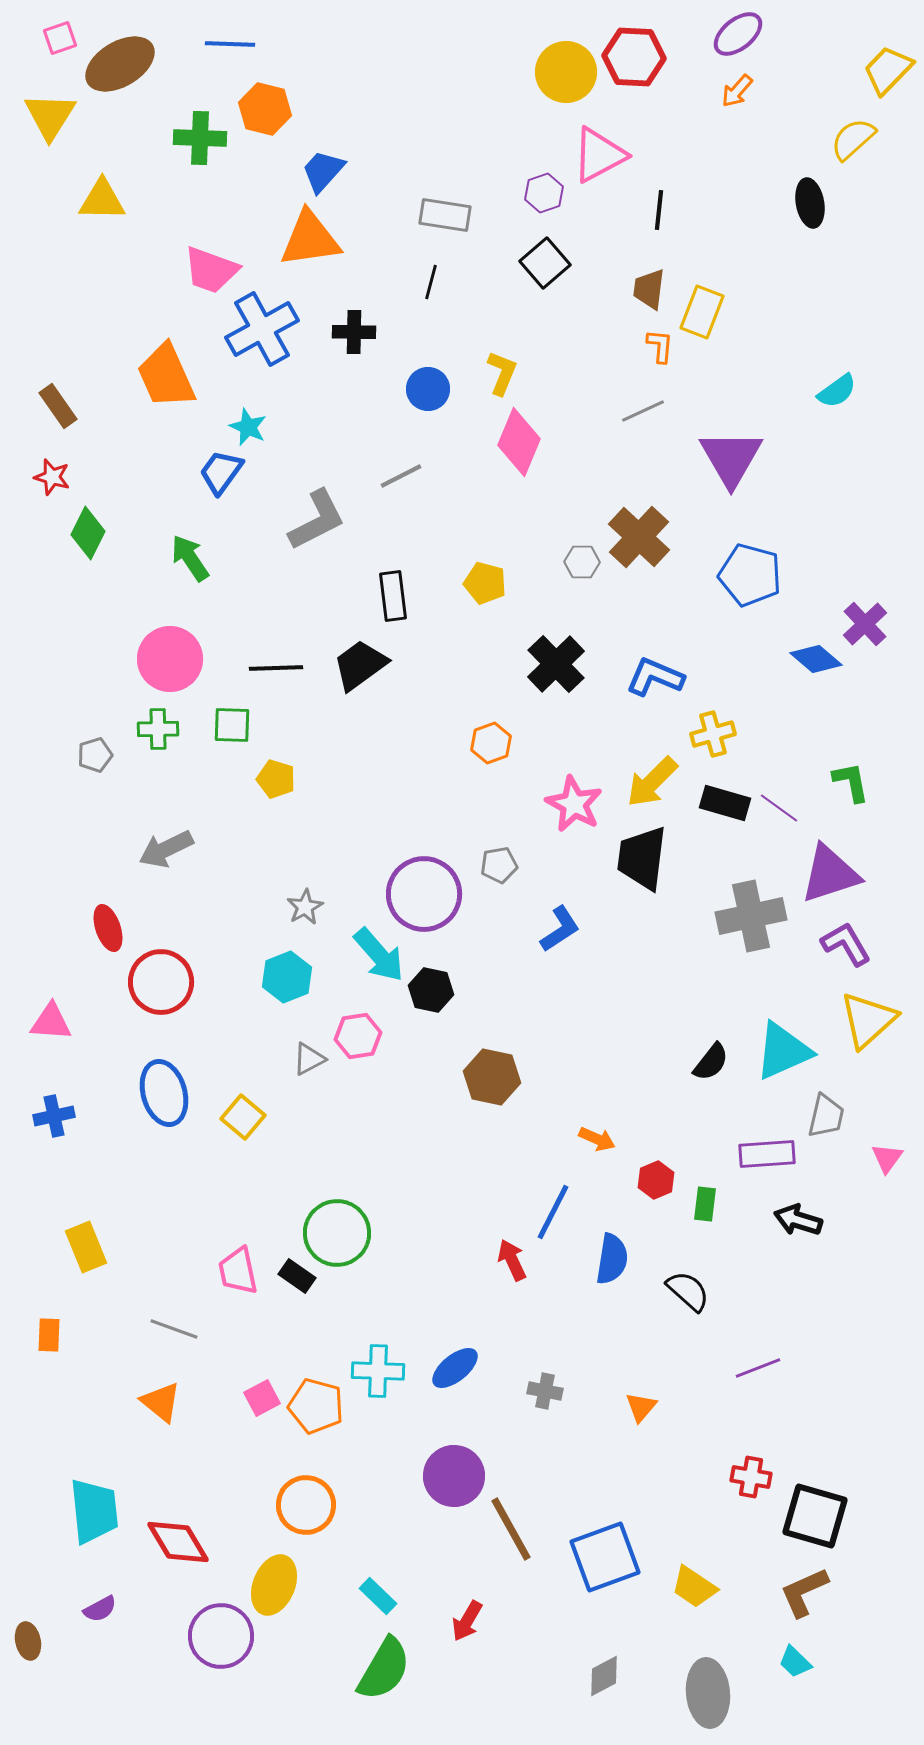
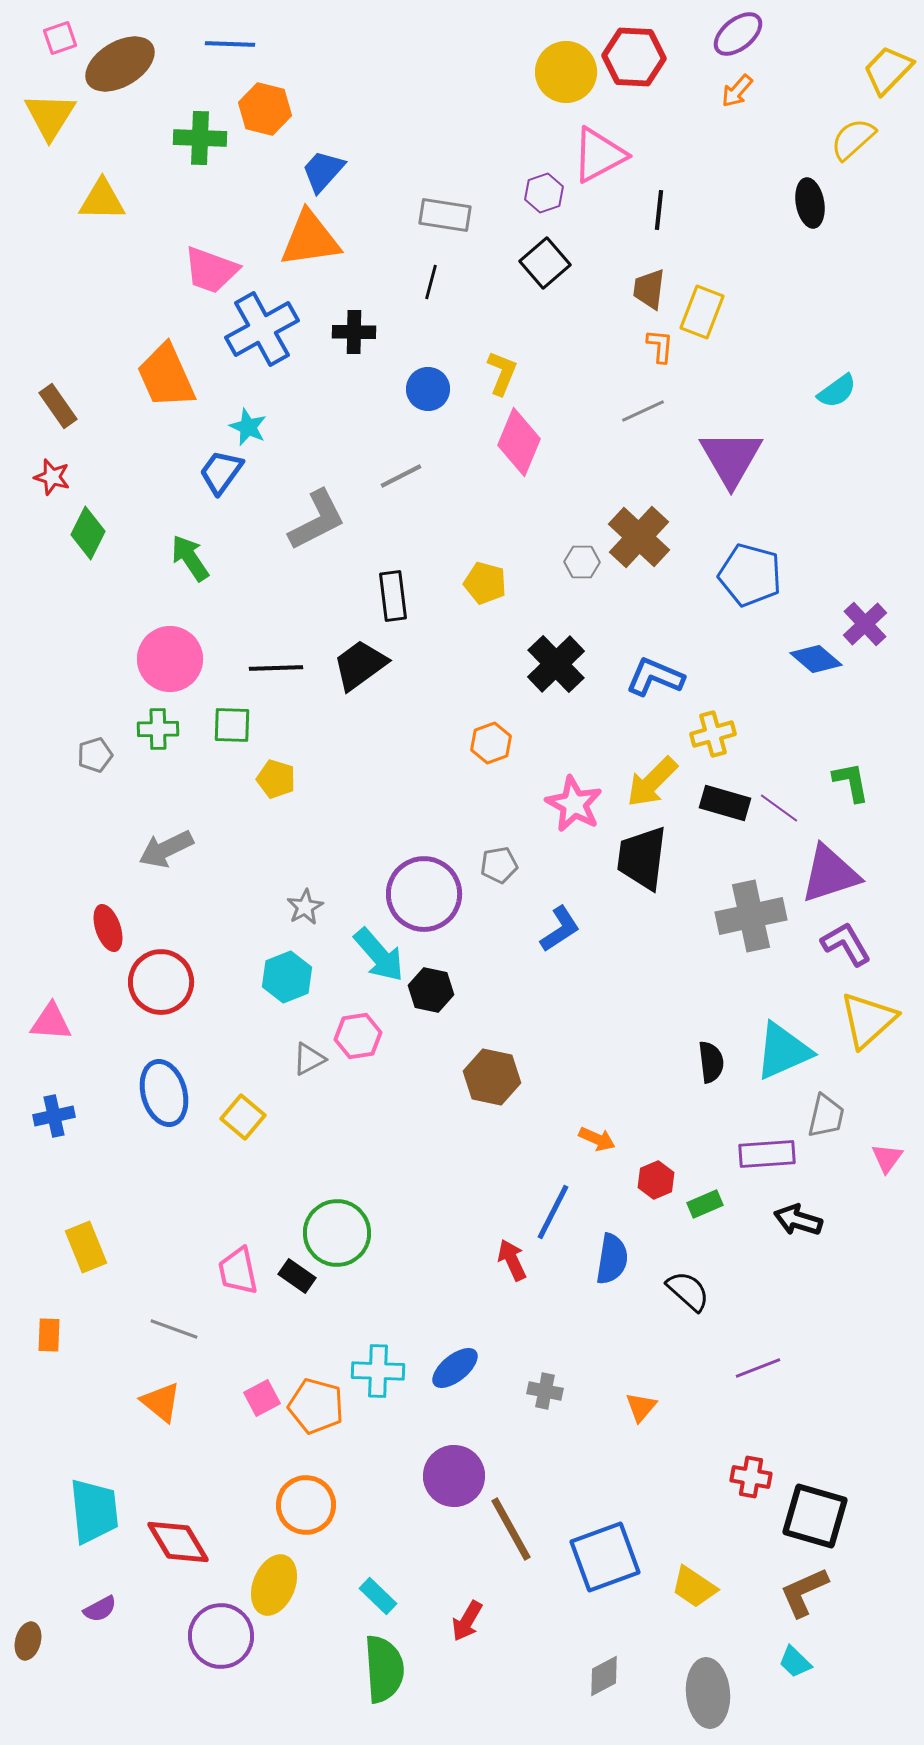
black semicircle at (711, 1062): rotated 45 degrees counterclockwise
green rectangle at (705, 1204): rotated 60 degrees clockwise
brown ellipse at (28, 1641): rotated 27 degrees clockwise
green semicircle at (384, 1669): rotated 34 degrees counterclockwise
